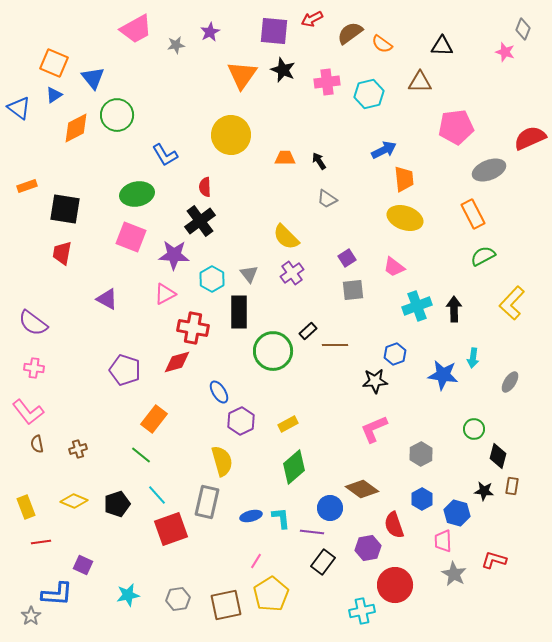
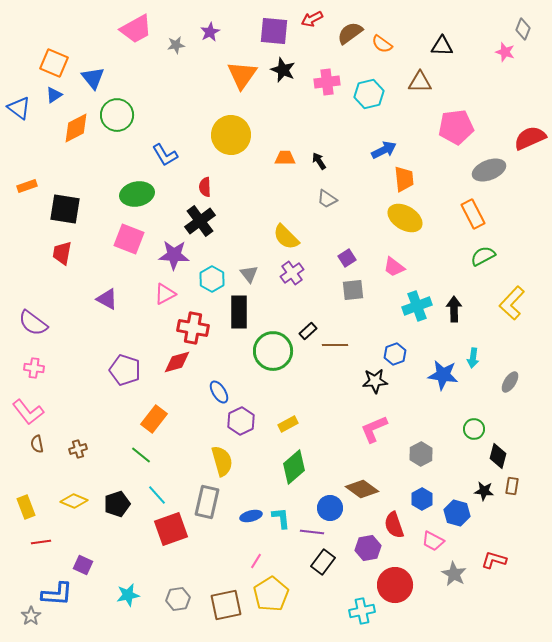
yellow ellipse at (405, 218): rotated 12 degrees clockwise
pink square at (131, 237): moved 2 px left, 2 px down
pink trapezoid at (443, 541): moved 10 px left; rotated 60 degrees counterclockwise
